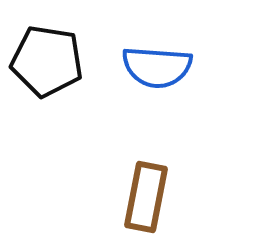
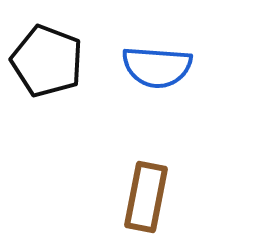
black pentagon: rotated 12 degrees clockwise
